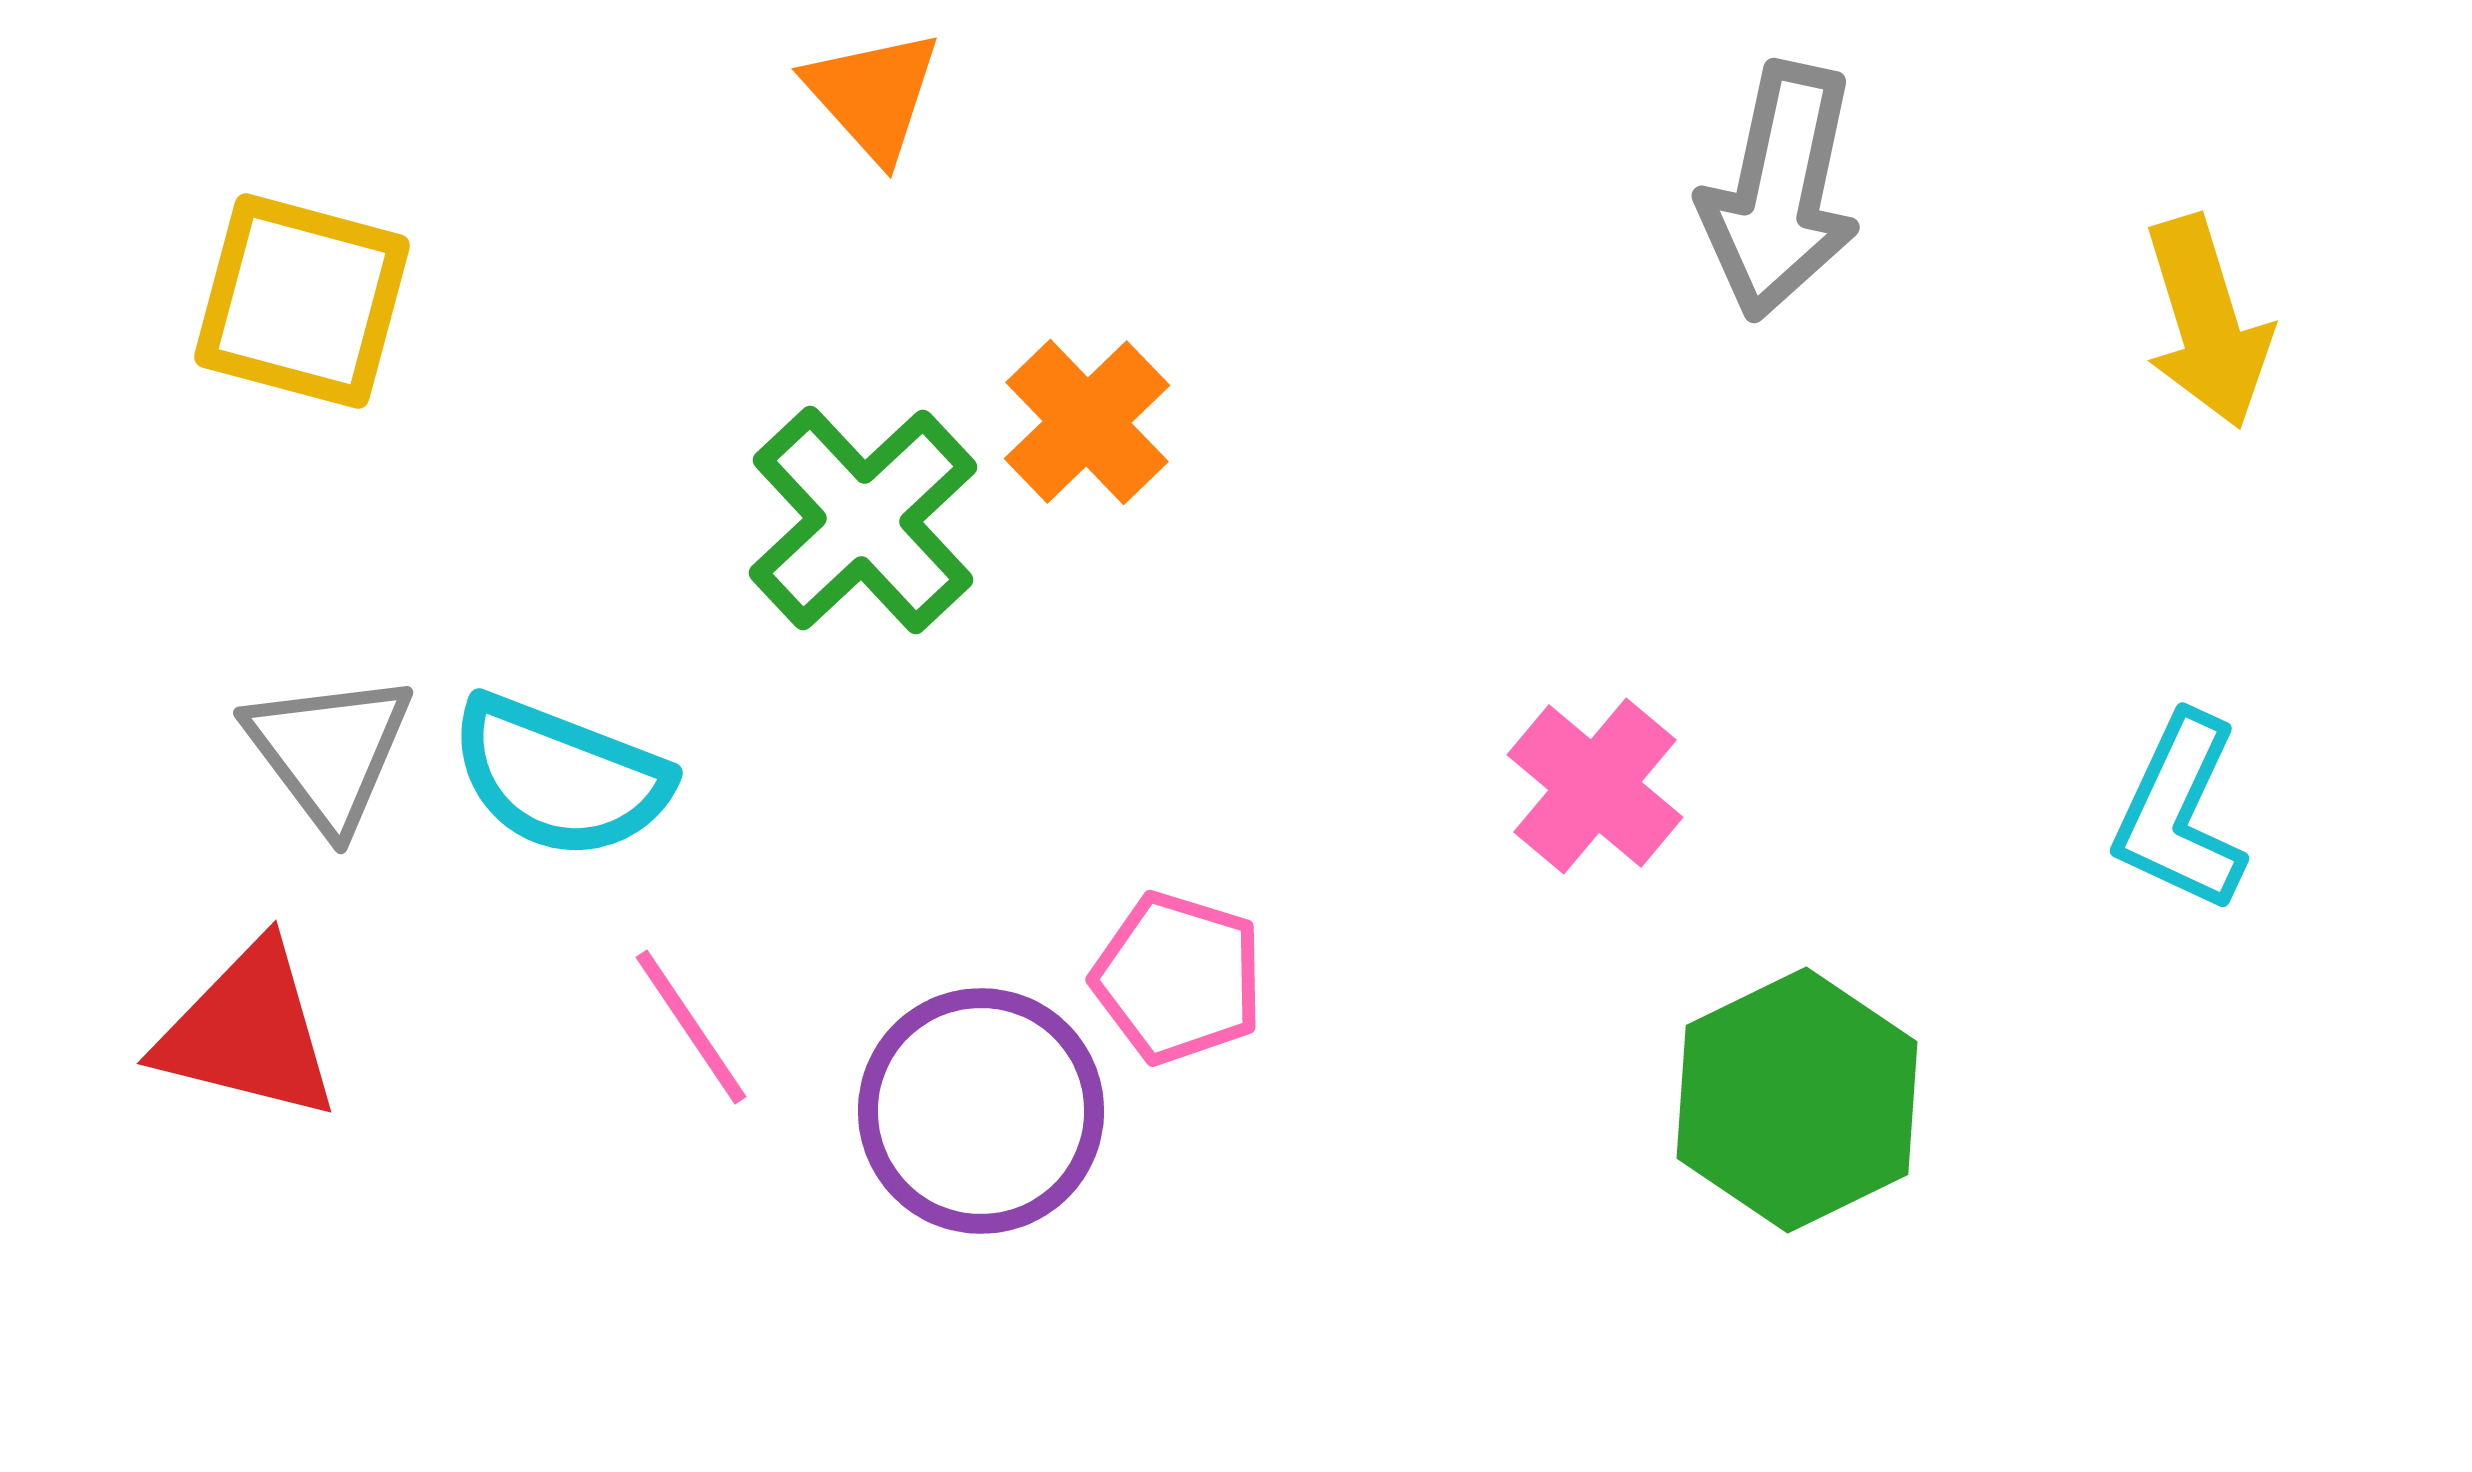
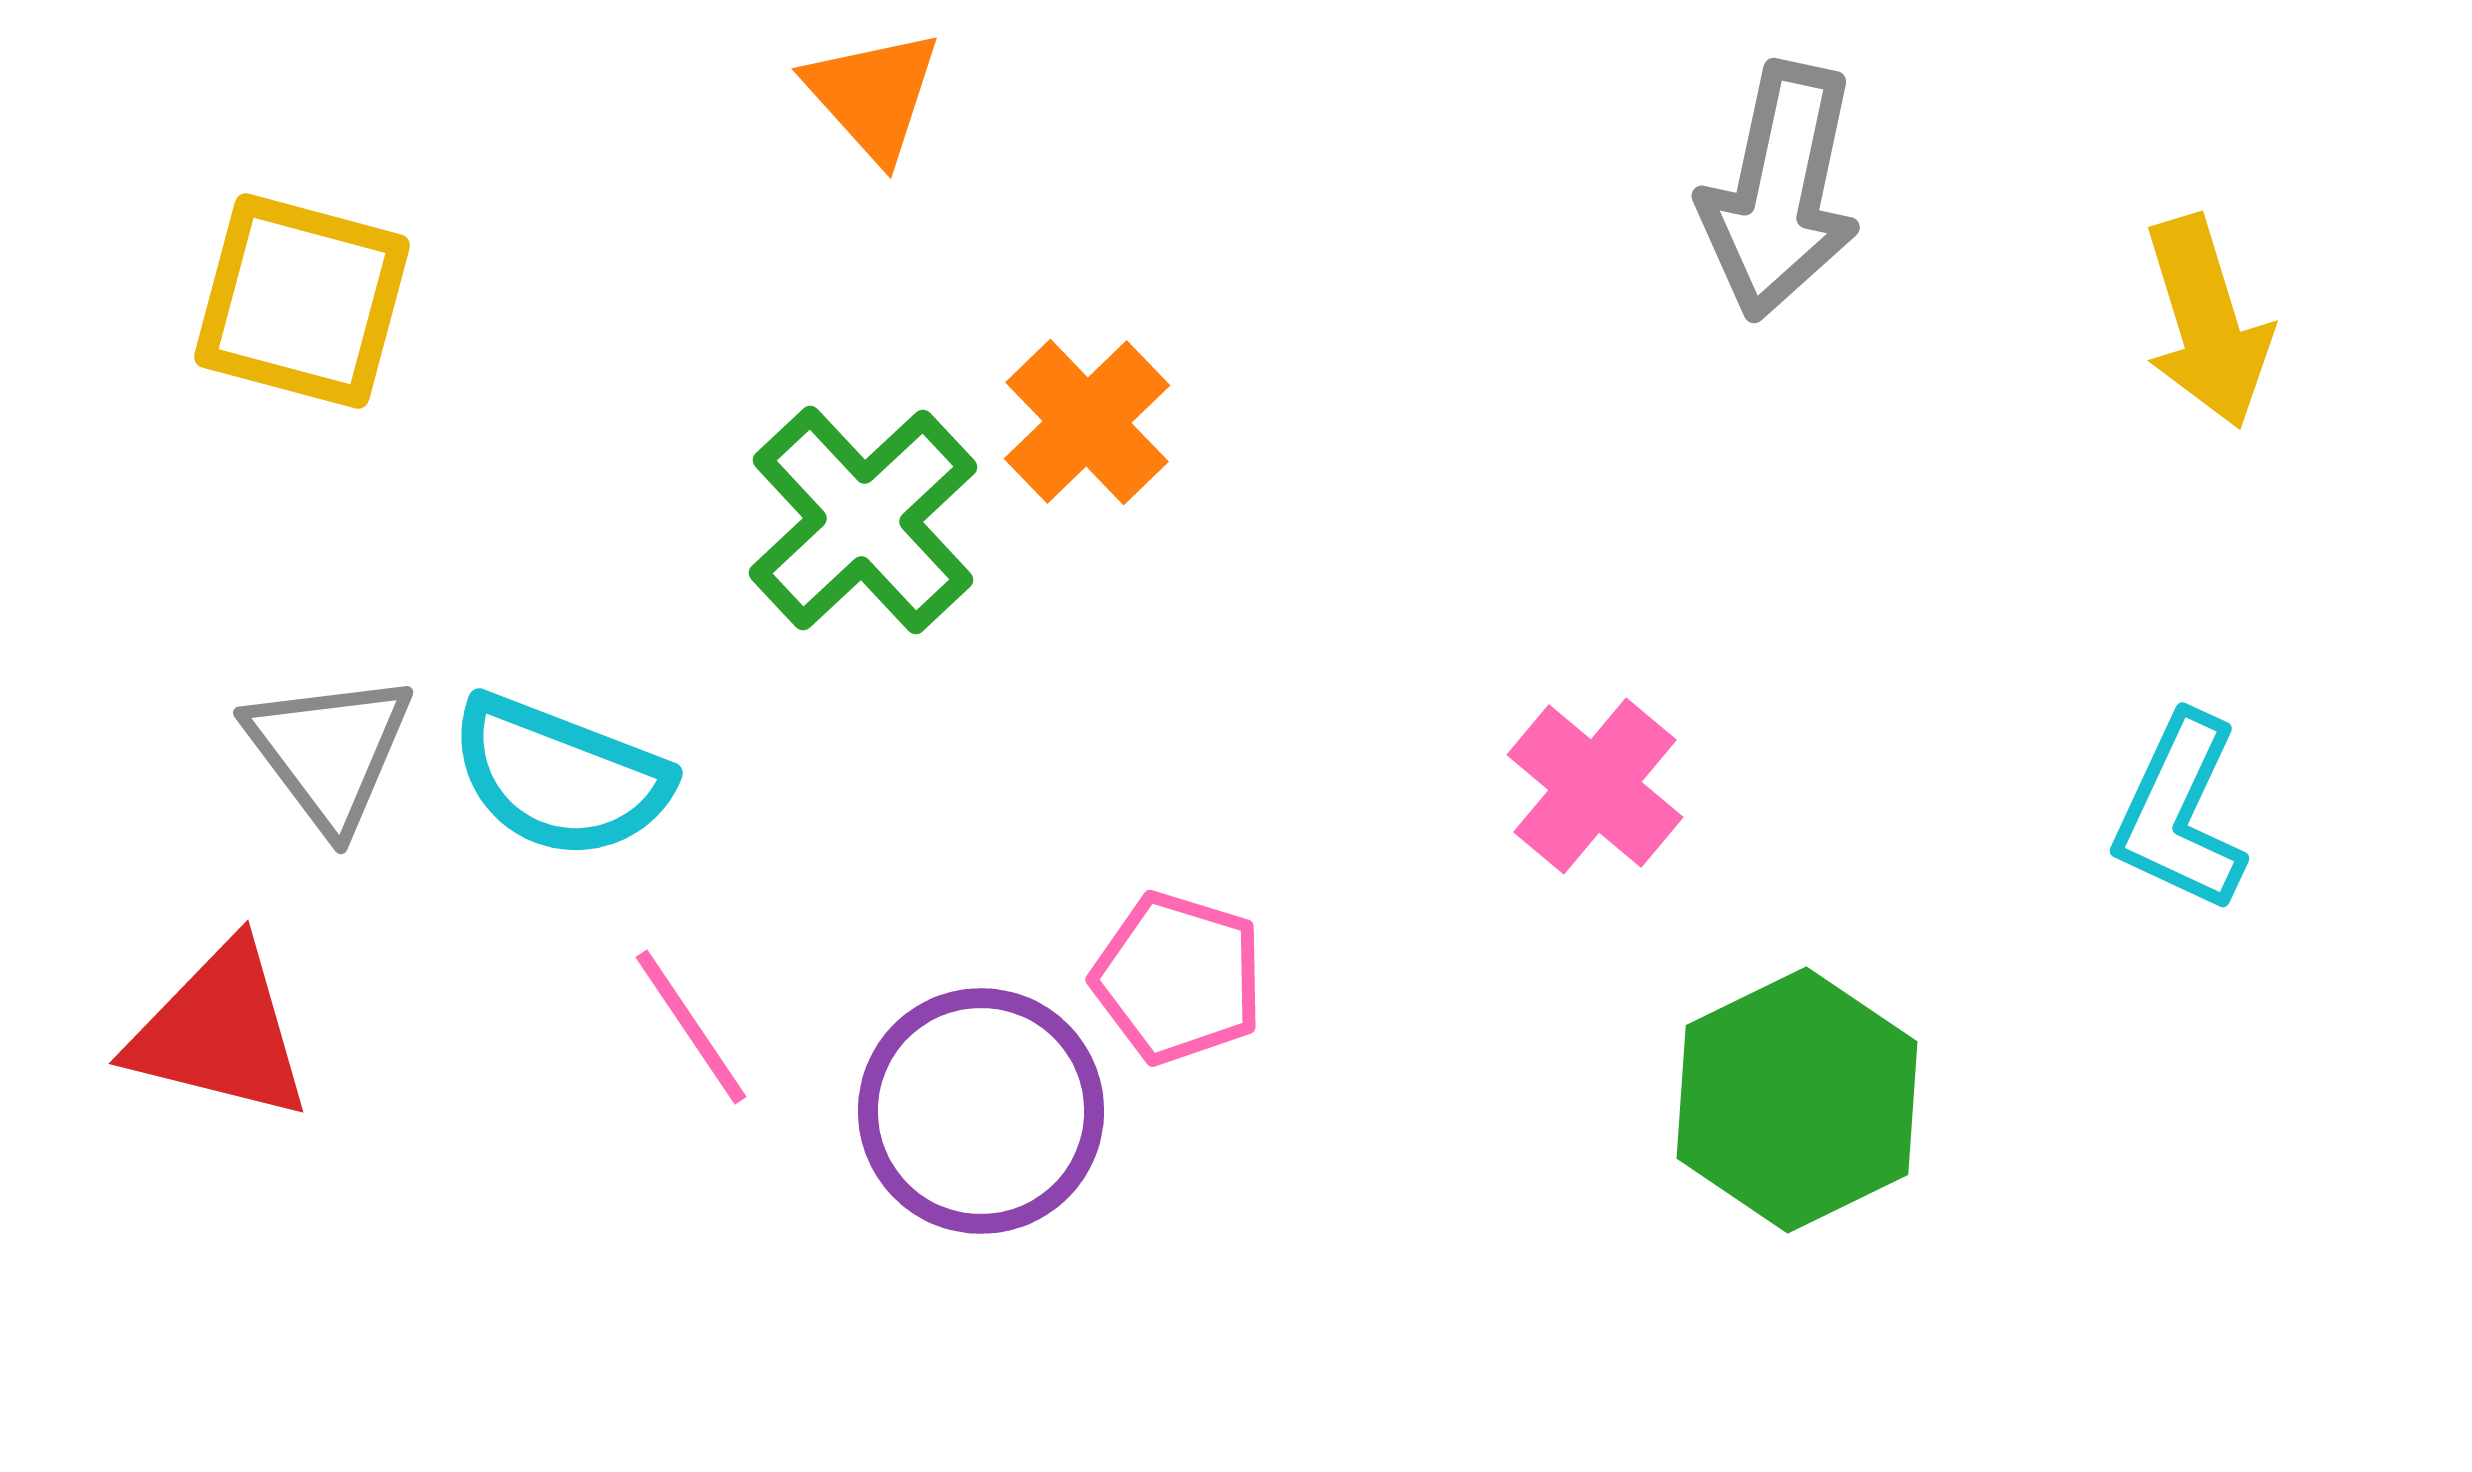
red triangle: moved 28 px left
